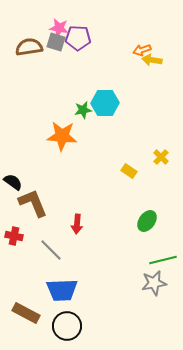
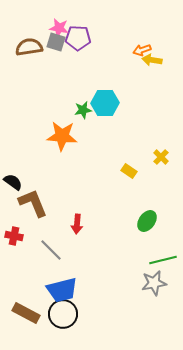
blue trapezoid: rotated 12 degrees counterclockwise
black circle: moved 4 px left, 12 px up
